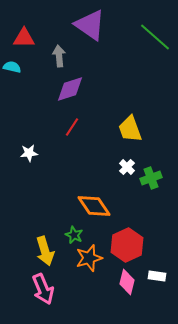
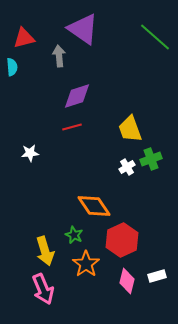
purple triangle: moved 7 px left, 4 px down
red triangle: rotated 15 degrees counterclockwise
cyan semicircle: rotated 72 degrees clockwise
purple diamond: moved 7 px right, 7 px down
red line: rotated 42 degrees clockwise
white star: moved 1 px right
white cross: rotated 14 degrees clockwise
green cross: moved 19 px up
red hexagon: moved 5 px left, 5 px up
orange star: moved 3 px left, 6 px down; rotated 20 degrees counterclockwise
white rectangle: rotated 24 degrees counterclockwise
pink diamond: moved 1 px up
